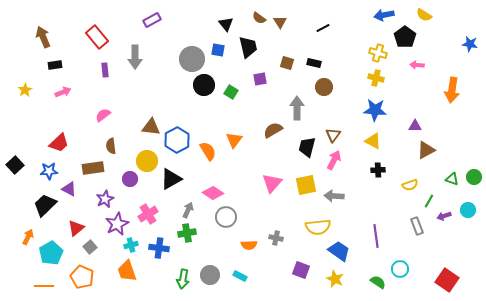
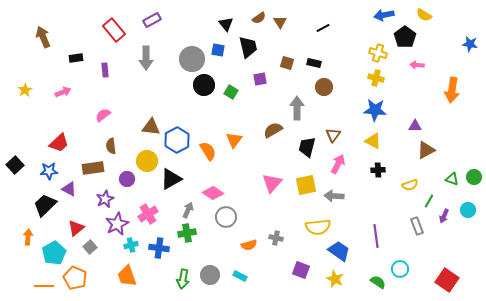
brown semicircle at (259, 18): rotated 72 degrees counterclockwise
red rectangle at (97, 37): moved 17 px right, 7 px up
gray arrow at (135, 57): moved 11 px right, 1 px down
black rectangle at (55, 65): moved 21 px right, 7 px up
pink arrow at (334, 160): moved 4 px right, 4 px down
purple circle at (130, 179): moved 3 px left
purple arrow at (444, 216): rotated 48 degrees counterclockwise
orange arrow at (28, 237): rotated 21 degrees counterclockwise
orange semicircle at (249, 245): rotated 14 degrees counterclockwise
cyan pentagon at (51, 253): moved 3 px right
orange trapezoid at (127, 271): moved 5 px down
orange pentagon at (82, 277): moved 7 px left, 1 px down
